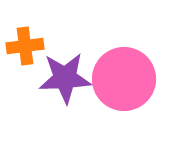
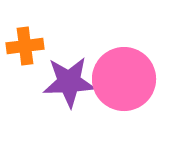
purple star: moved 4 px right, 4 px down
